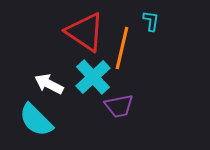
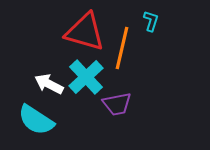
cyan L-shape: rotated 10 degrees clockwise
red triangle: rotated 18 degrees counterclockwise
cyan cross: moved 7 px left
purple trapezoid: moved 2 px left, 2 px up
cyan semicircle: rotated 12 degrees counterclockwise
